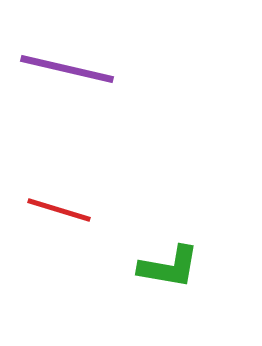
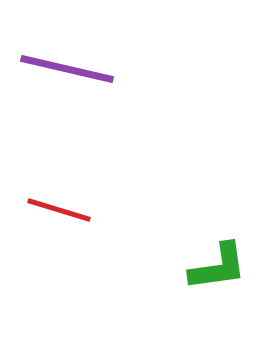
green L-shape: moved 49 px right; rotated 18 degrees counterclockwise
